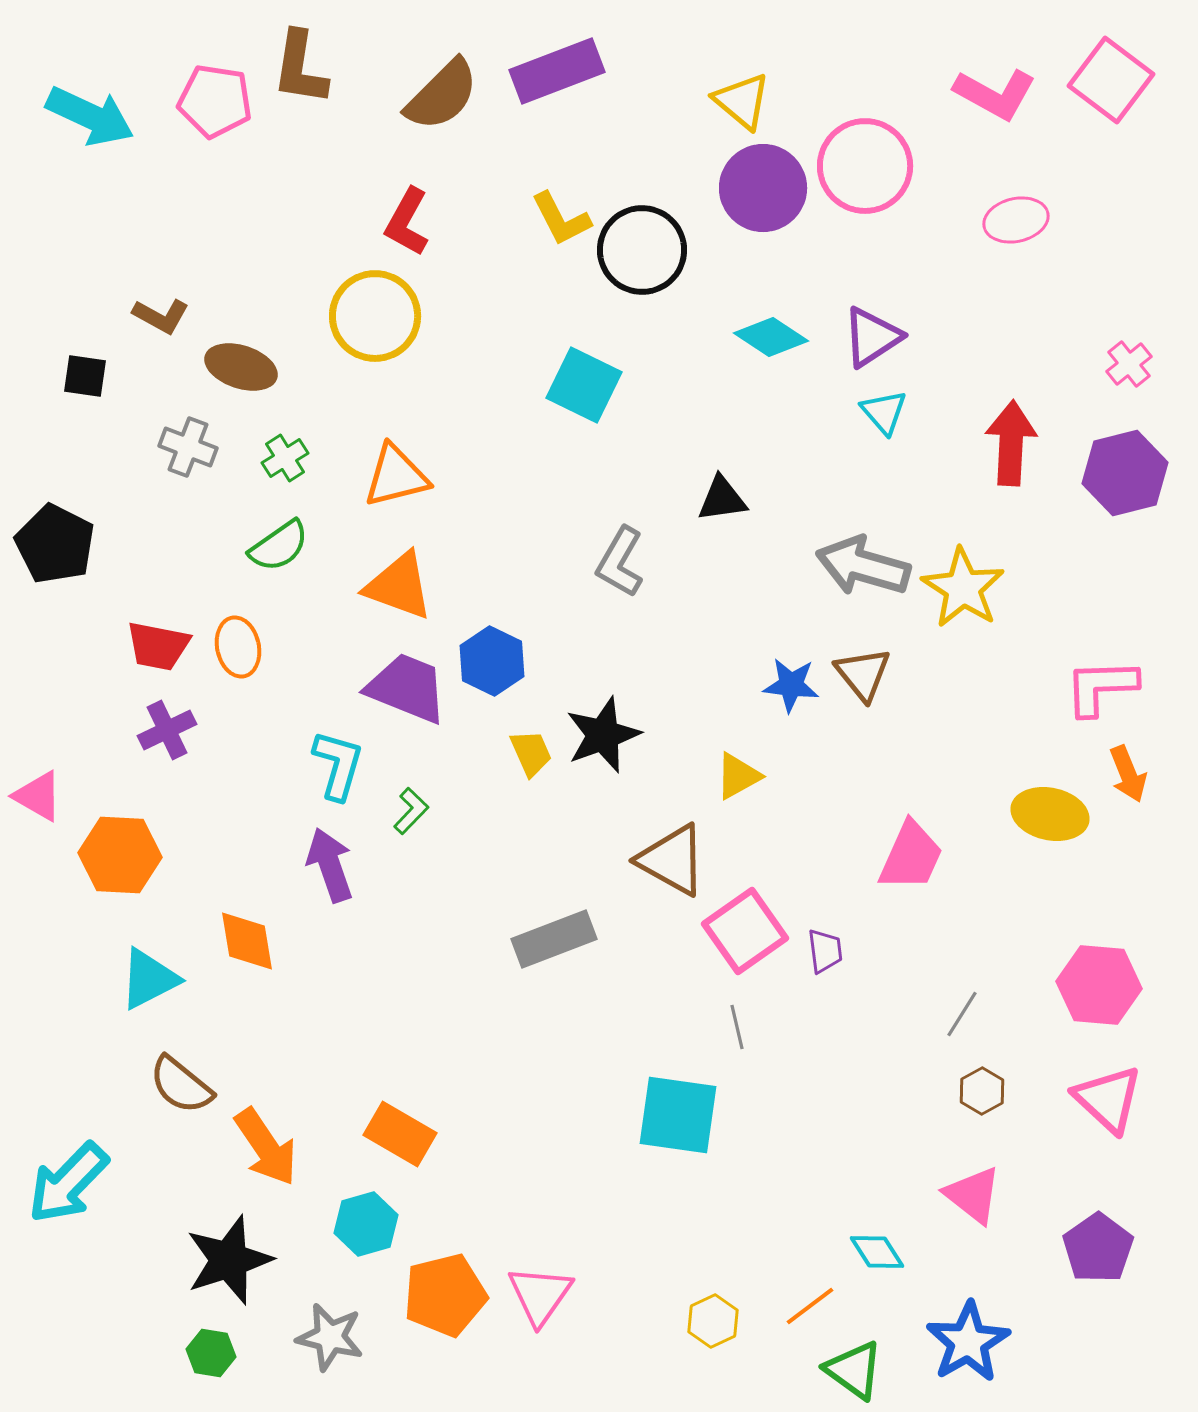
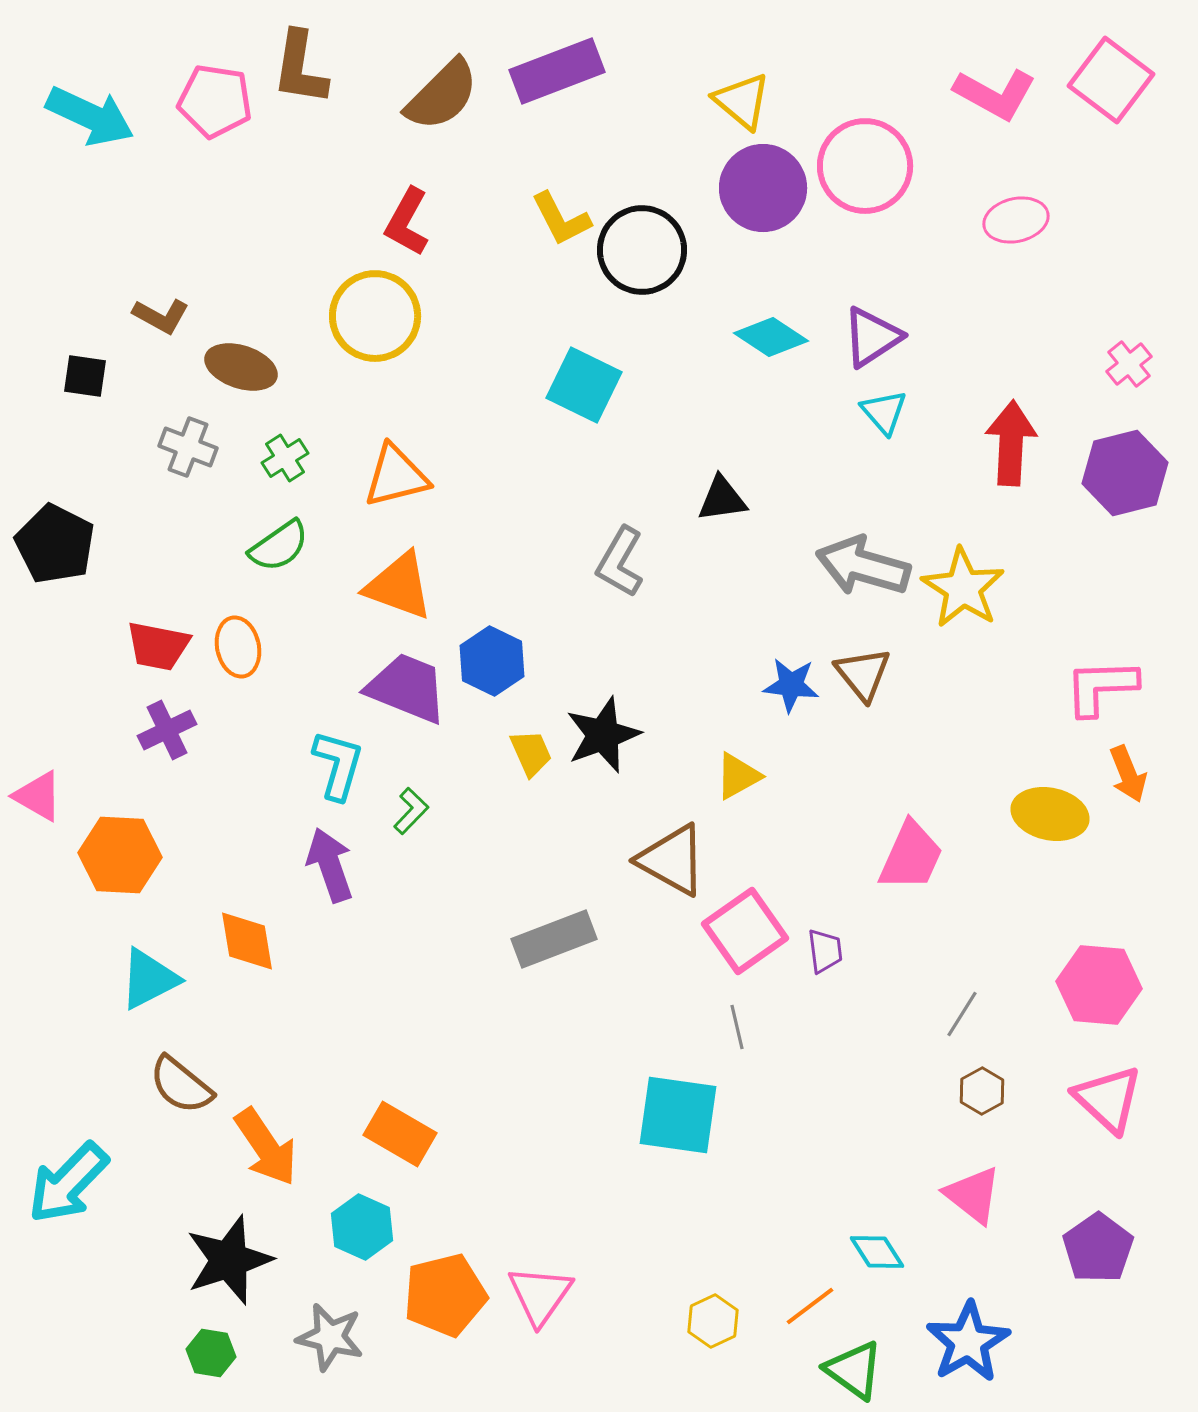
cyan hexagon at (366, 1224): moved 4 px left, 3 px down; rotated 20 degrees counterclockwise
